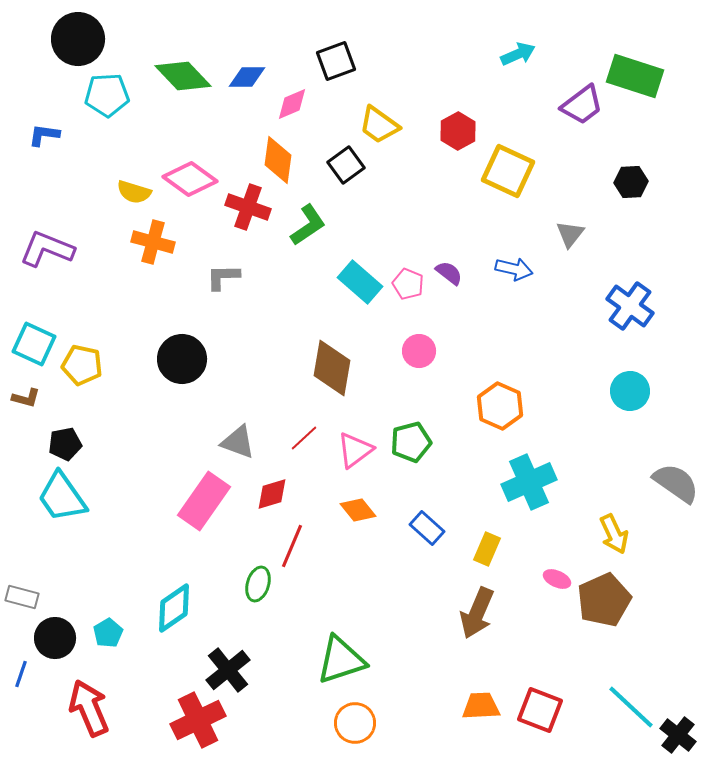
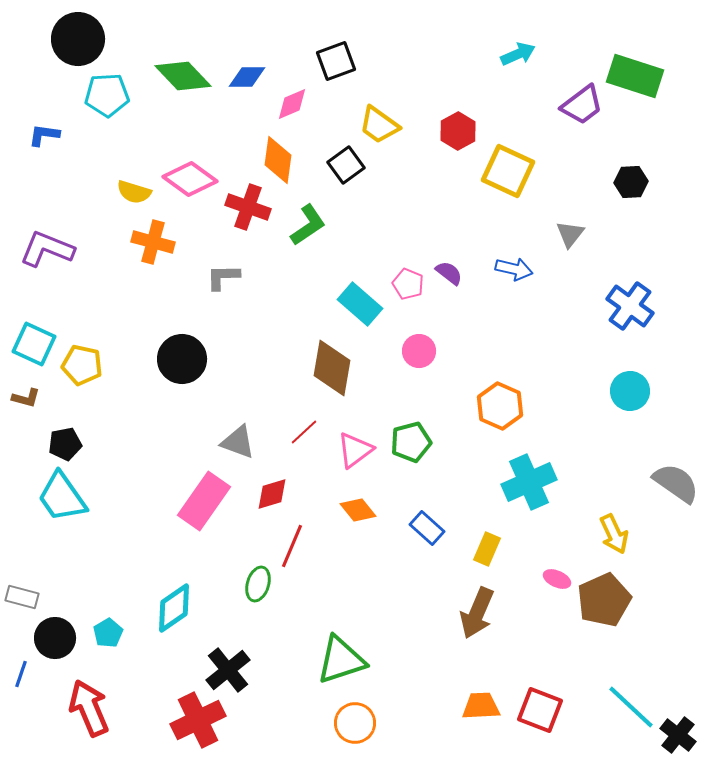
cyan rectangle at (360, 282): moved 22 px down
red line at (304, 438): moved 6 px up
